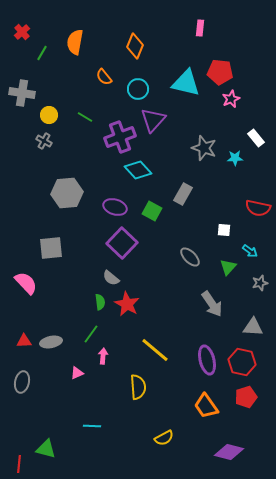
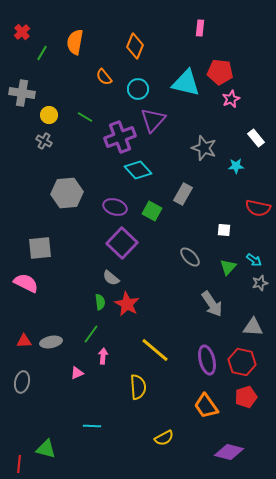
cyan star at (235, 158): moved 1 px right, 8 px down
gray square at (51, 248): moved 11 px left
cyan arrow at (250, 251): moved 4 px right, 9 px down
pink semicircle at (26, 283): rotated 20 degrees counterclockwise
